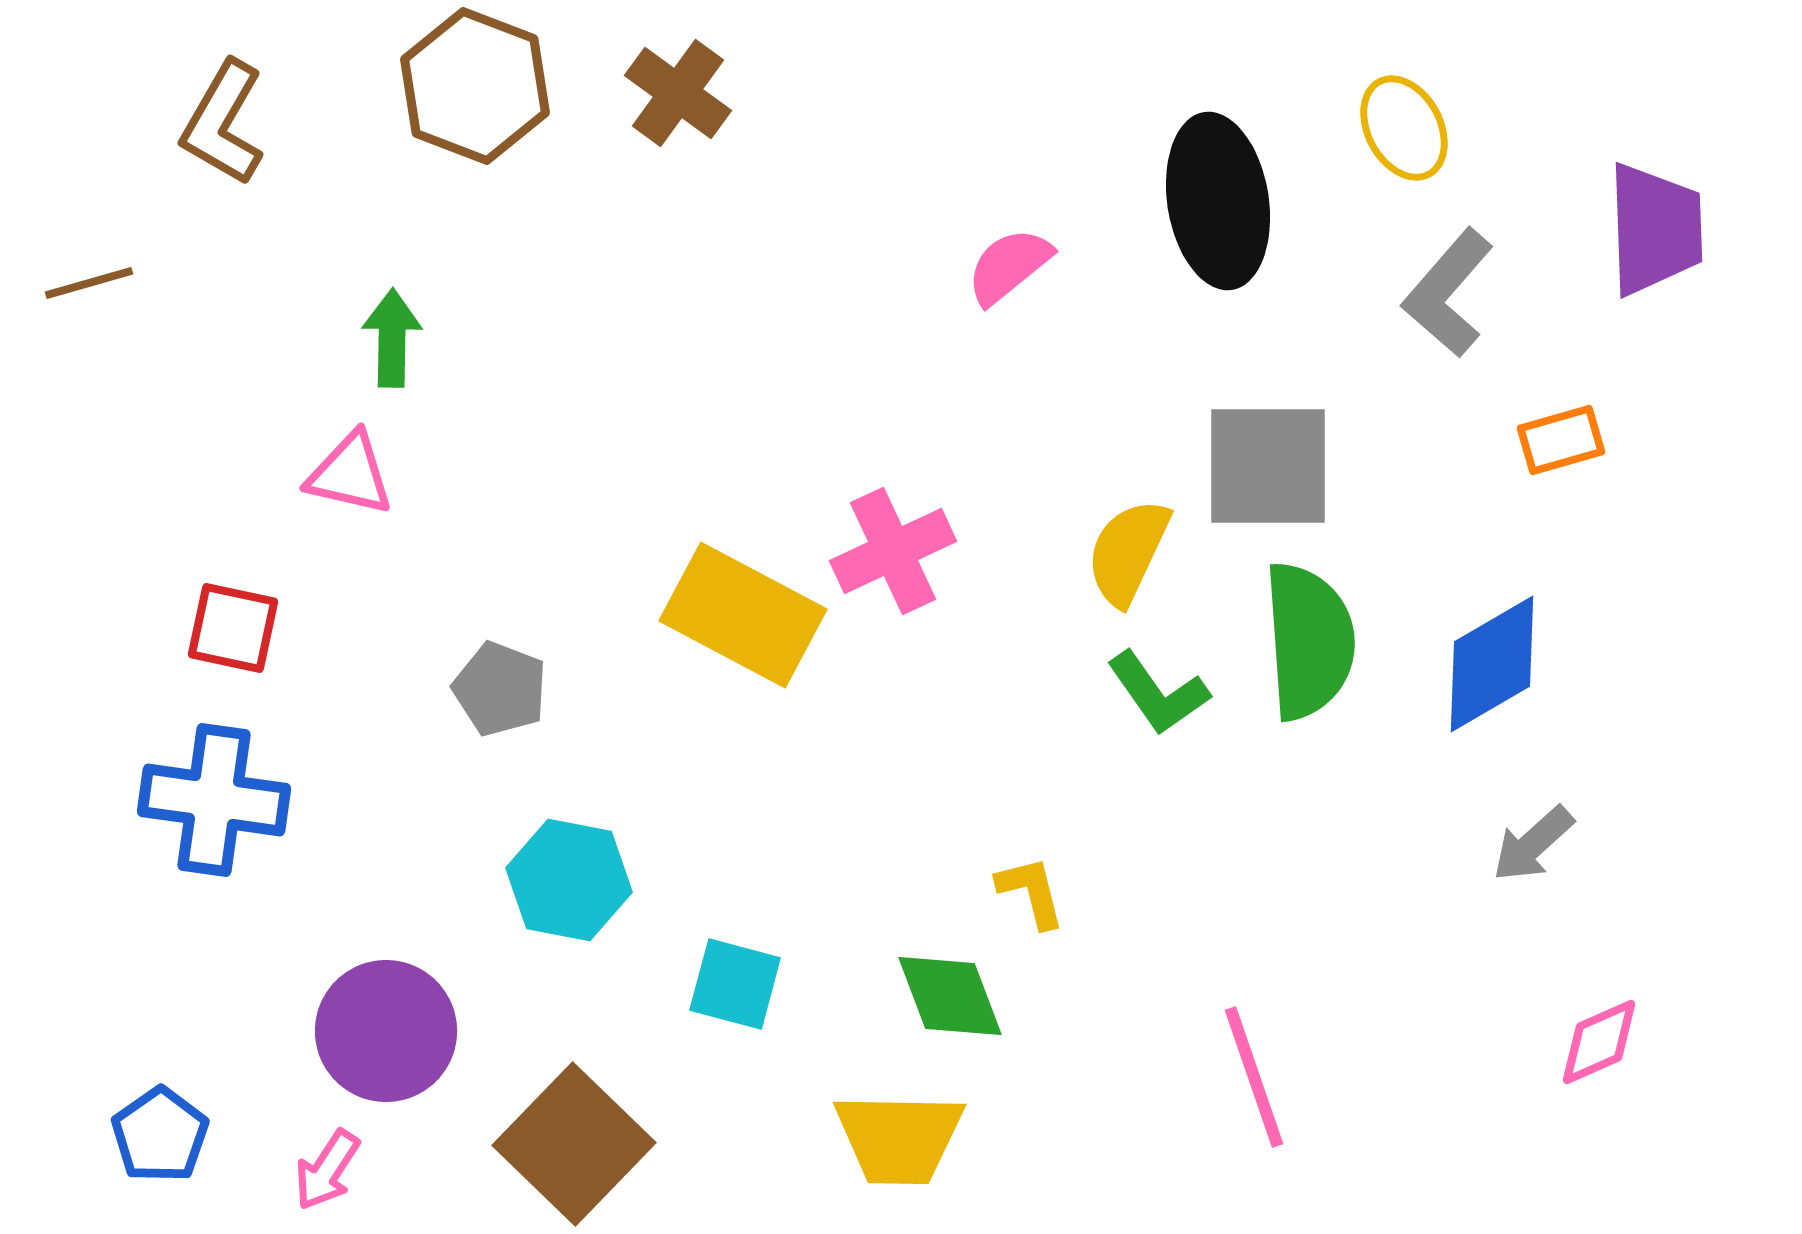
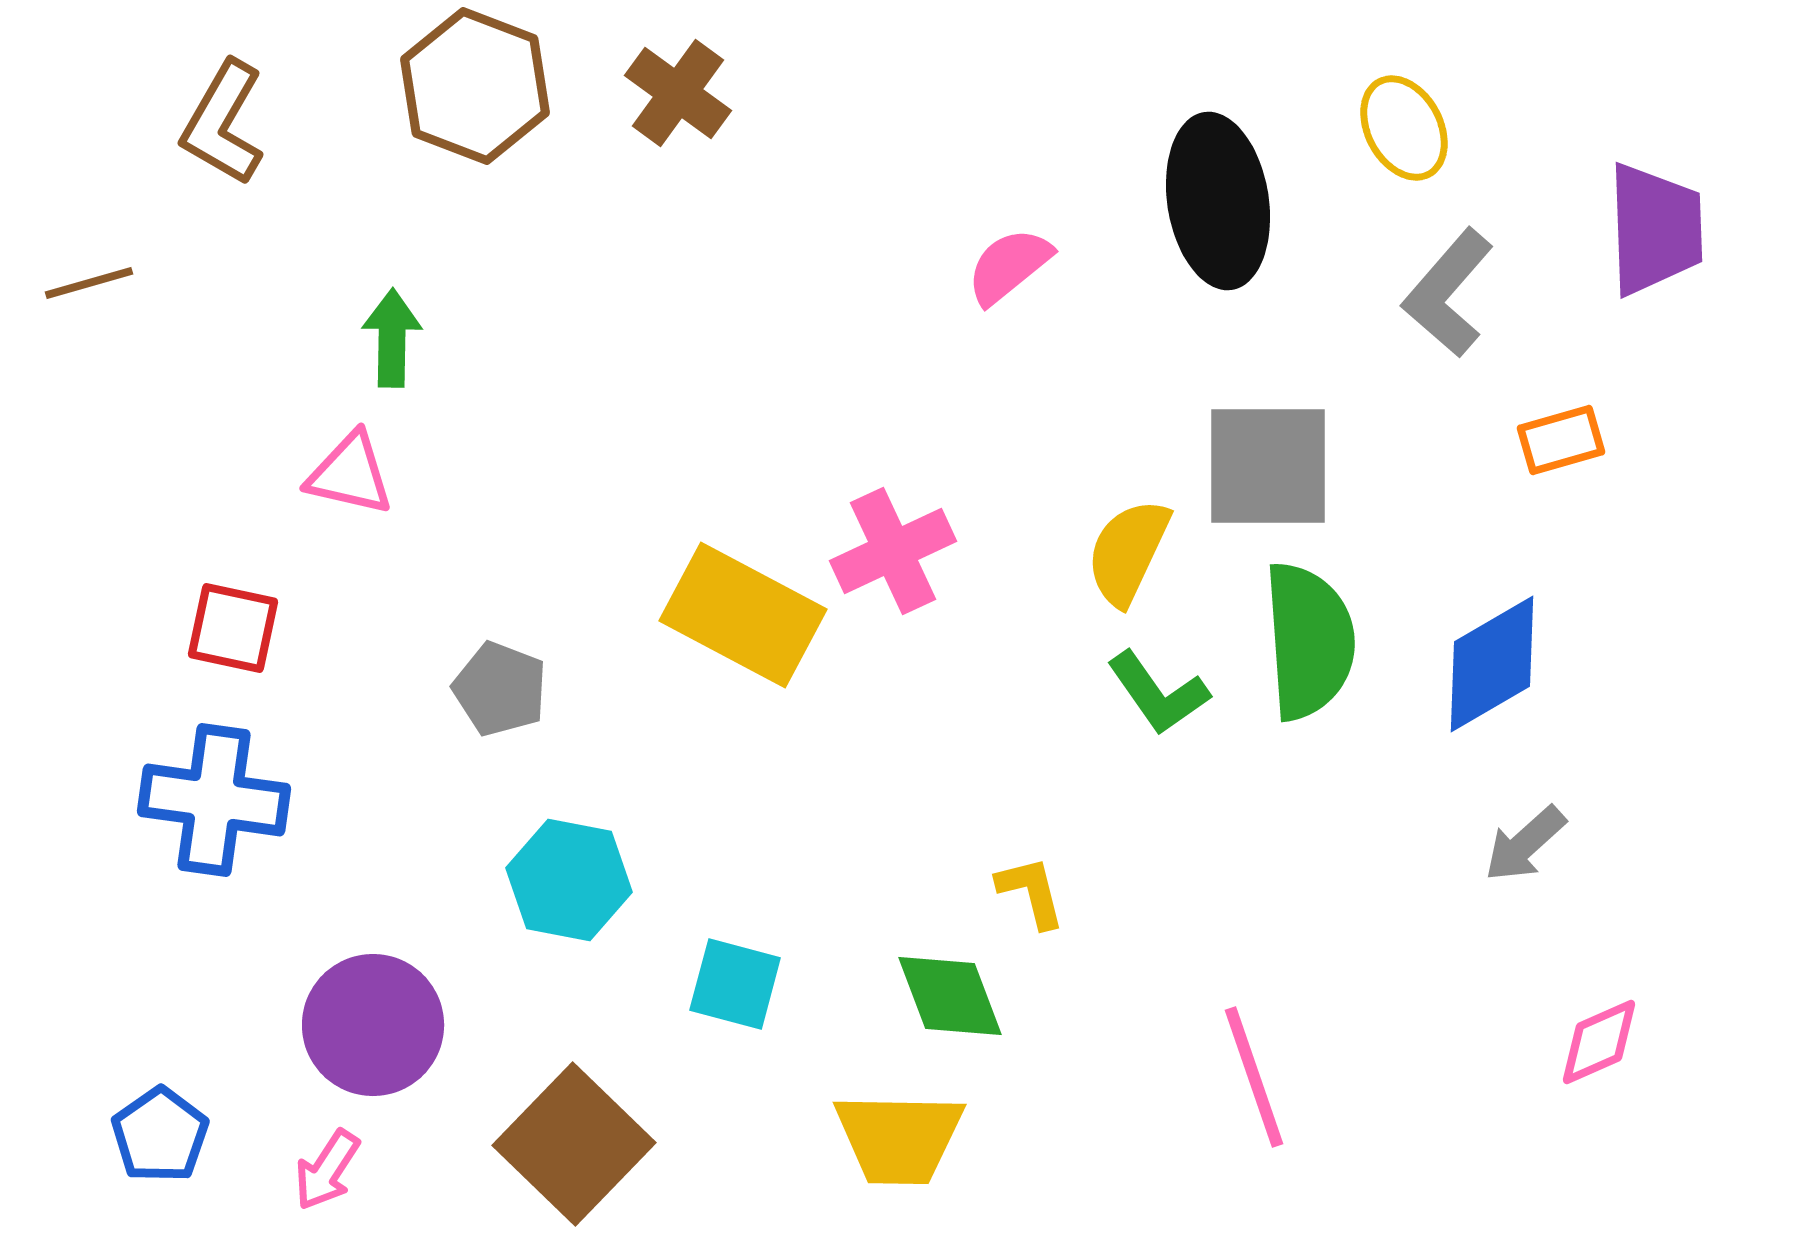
gray arrow: moved 8 px left
purple circle: moved 13 px left, 6 px up
